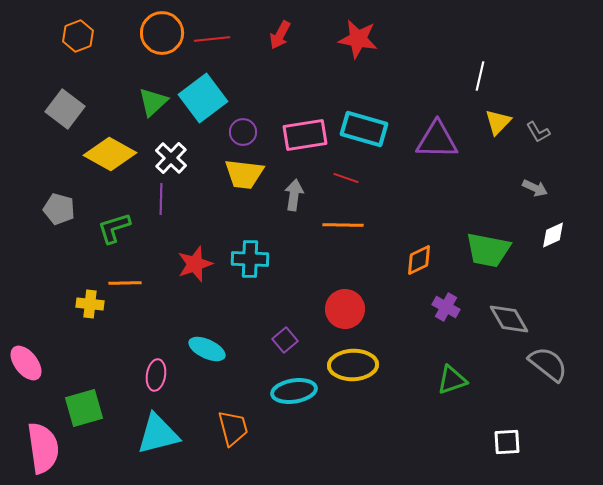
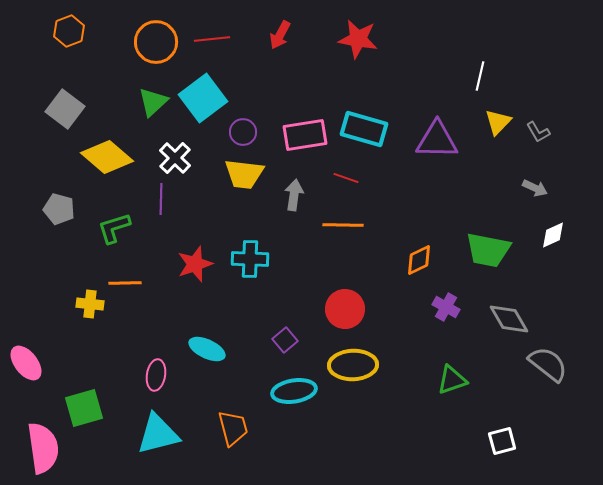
orange circle at (162, 33): moved 6 px left, 9 px down
orange hexagon at (78, 36): moved 9 px left, 5 px up
yellow diamond at (110, 154): moved 3 px left, 3 px down; rotated 12 degrees clockwise
white cross at (171, 158): moved 4 px right
white square at (507, 442): moved 5 px left, 1 px up; rotated 12 degrees counterclockwise
